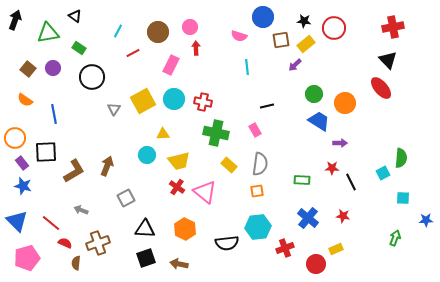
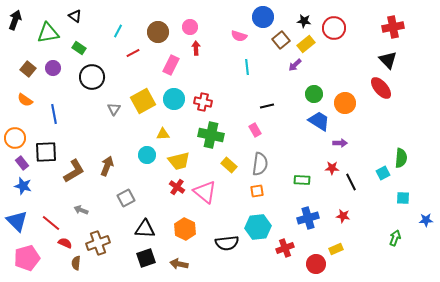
brown square at (281, 40): rotated 30 degrees counterclockwise
green cross at (216, 133): moved 5 px left, 2 px down
blue cross at (308, 218): rotated 35 degrees clockwise
